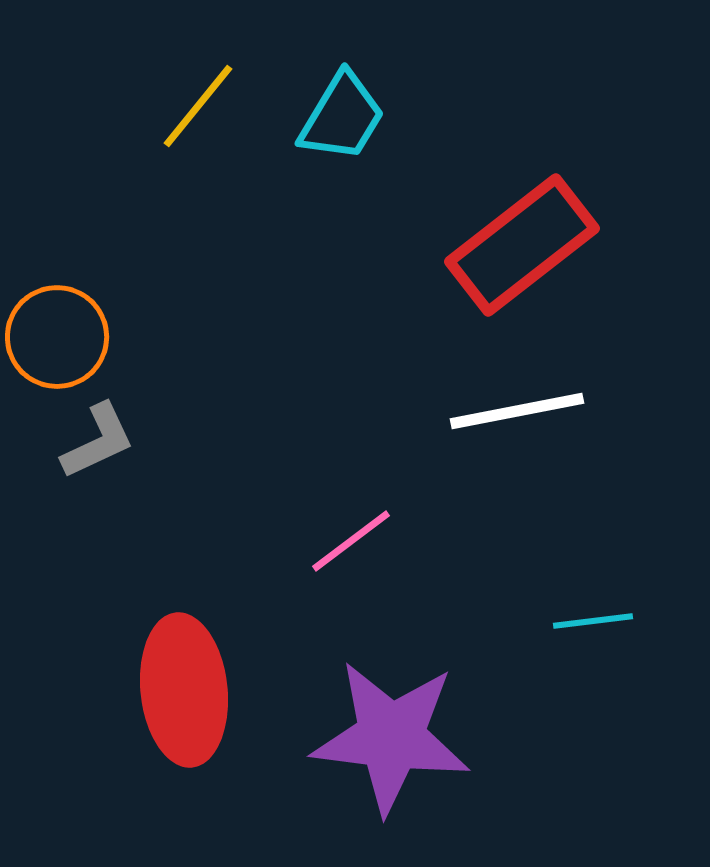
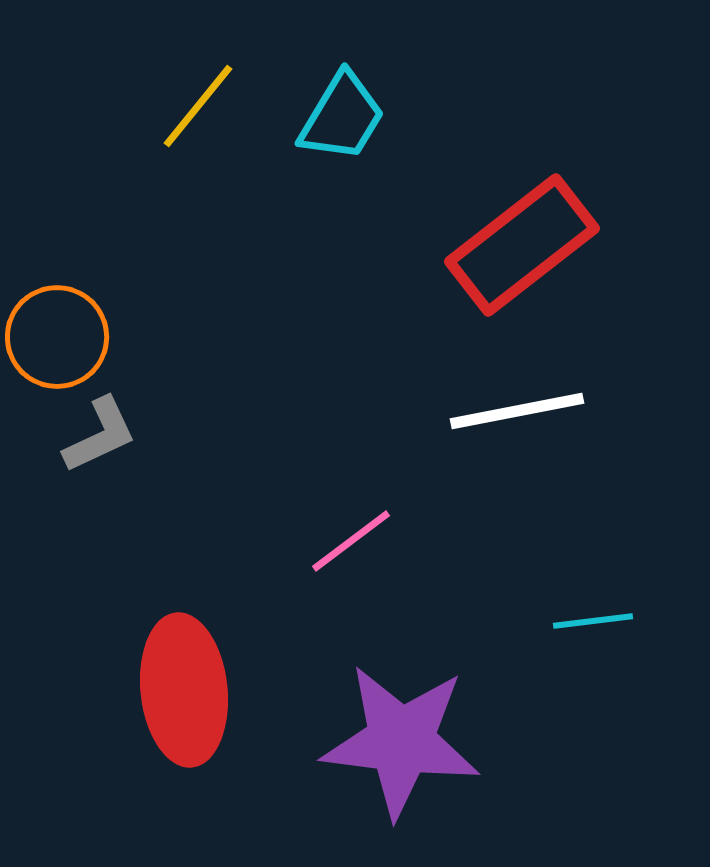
gray L-shape: moved 2 px right, 6 px up
purple star: moved 10 px right, 4 px down
